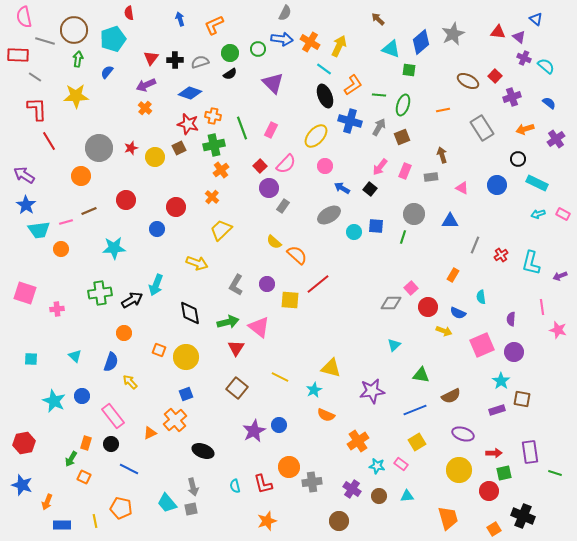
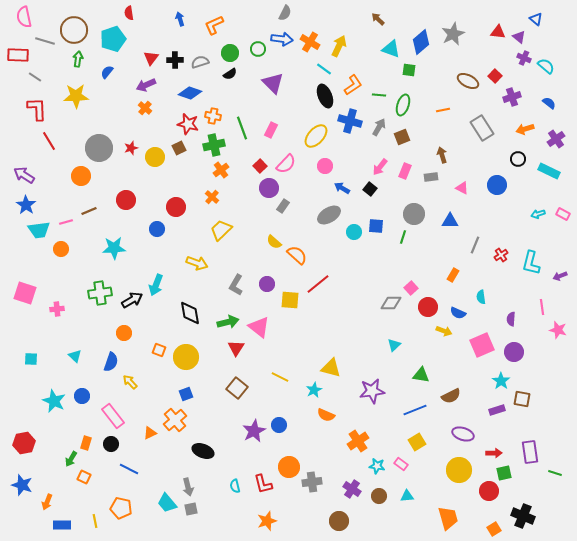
cyan rectangle at (537, 183): moved 12 px right, 12 px up
gray arrow at (193, 487): moved 5 px left
